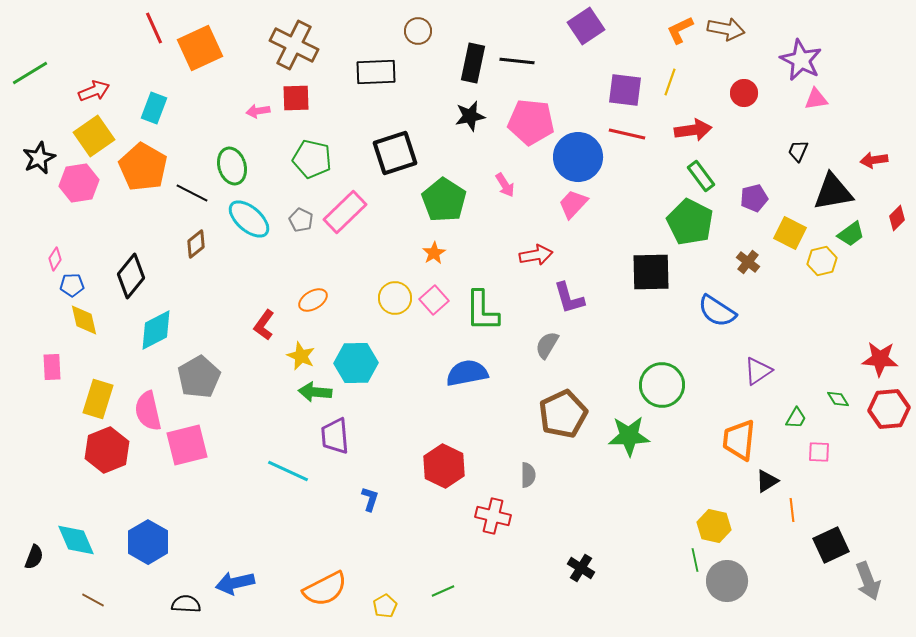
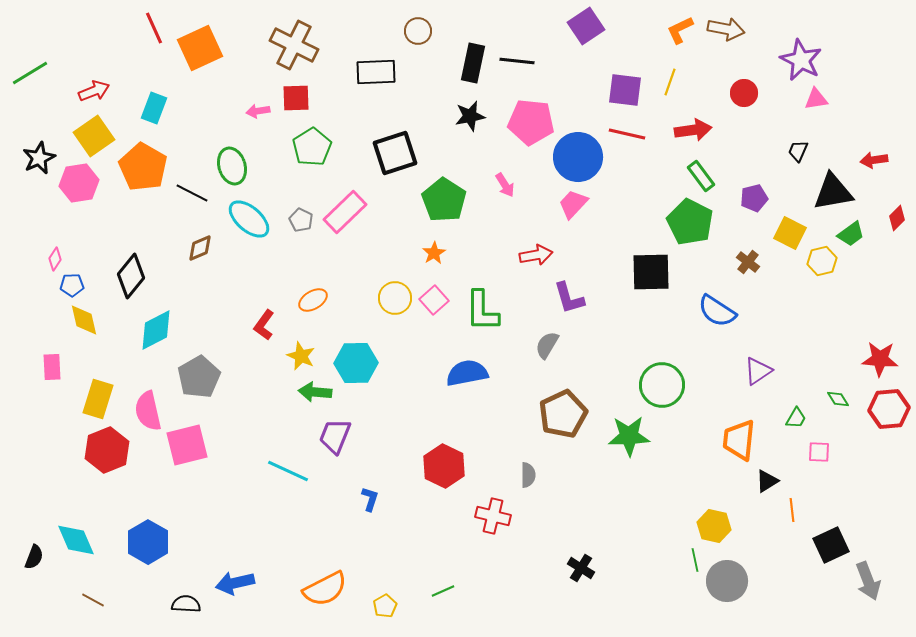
green pentagon at (312, 159): moved 12 px up; rotated 27 degrees clockwise
brown diamond at (196, 244): moved 4 px right, 4 px down; rotated 16 degrees clockwise
purple trapezoid at (335, 436): rotated 27 degrees clockwise
